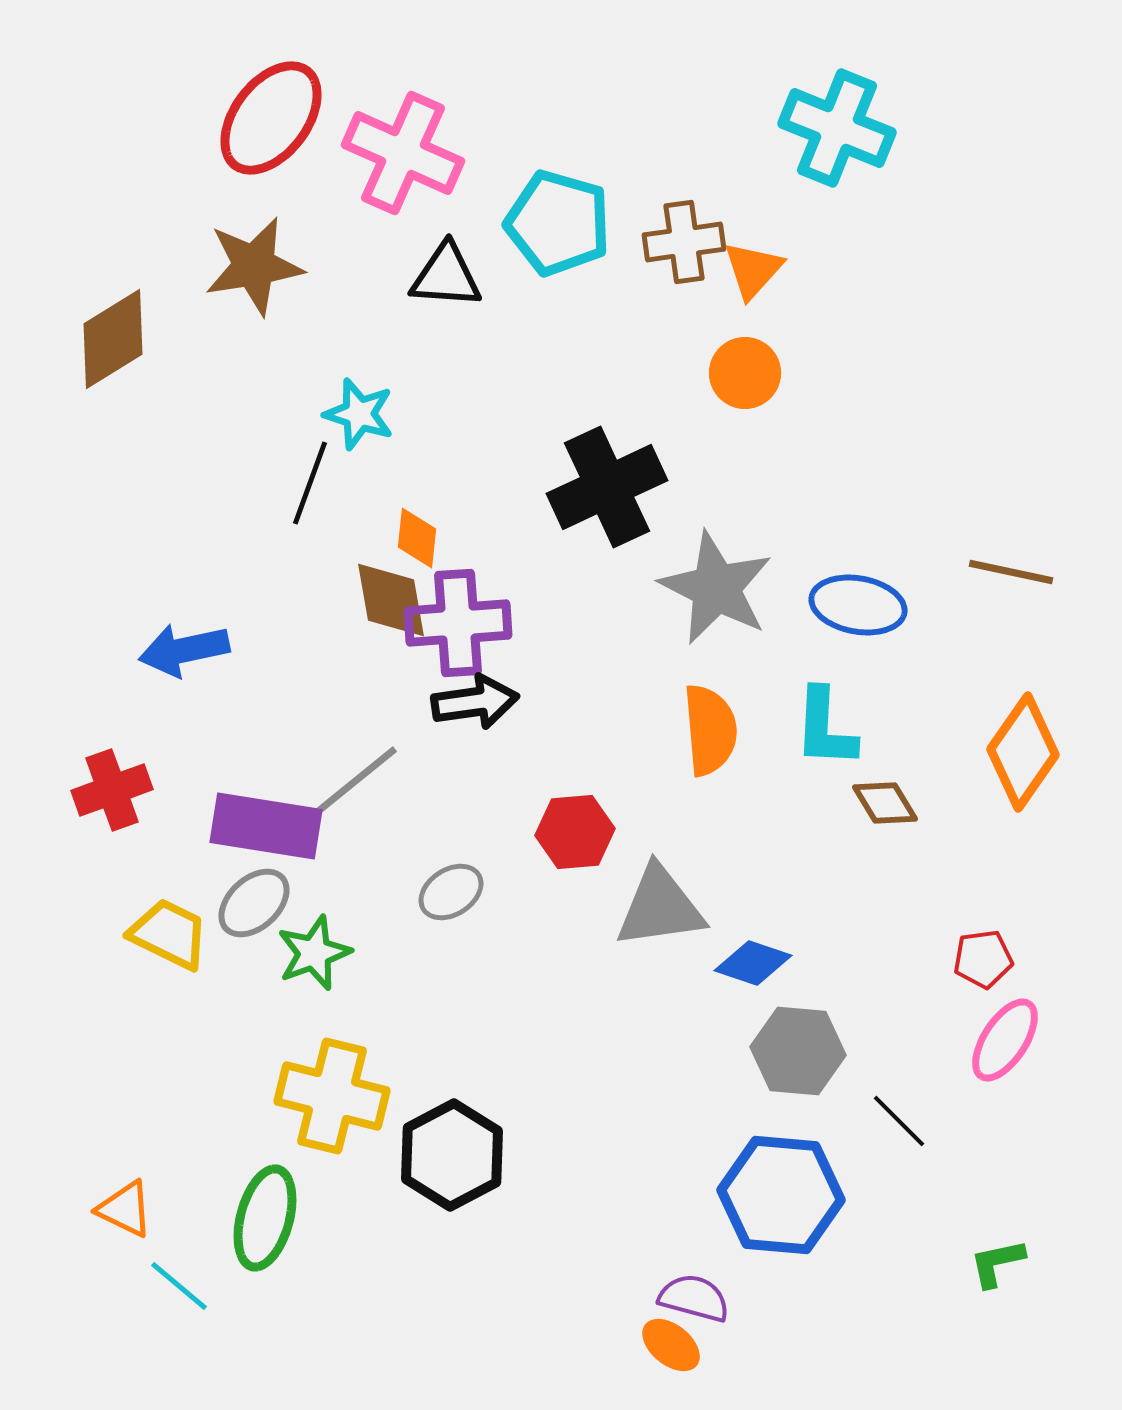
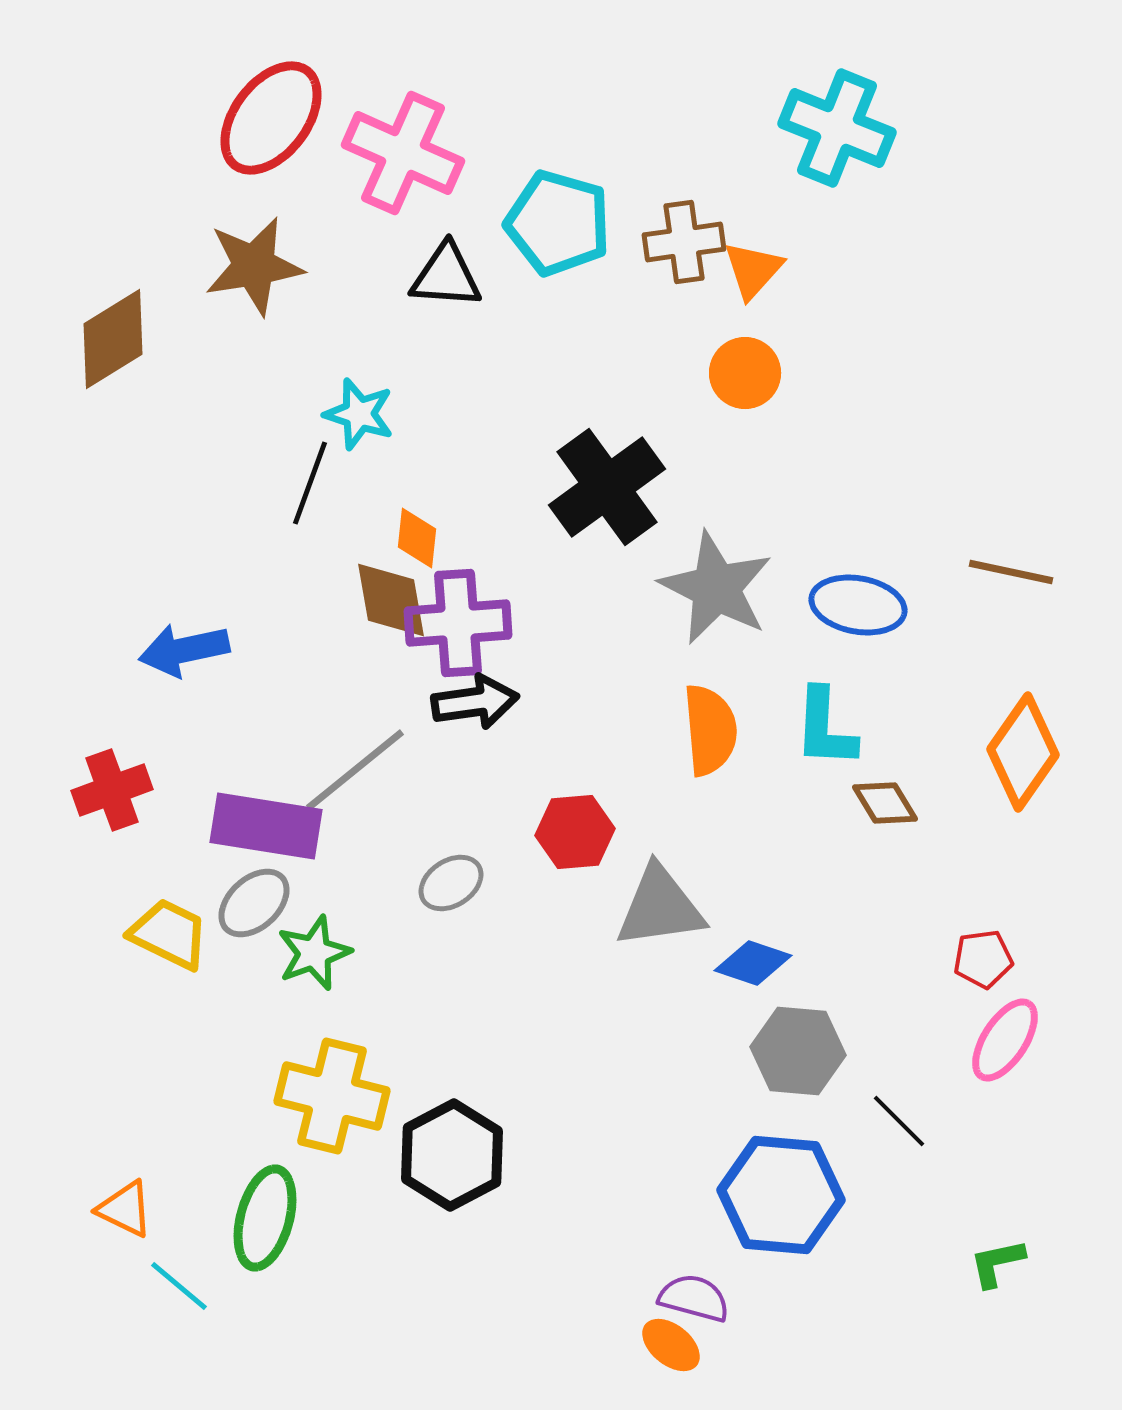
black cross at (607, 487): rotated 11 degrees counterclockwise
gray line at (348, 787): moved 7 px right, 17 px up
gray ellipse at (451, 892): moved 9 px up
